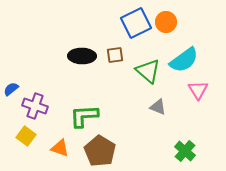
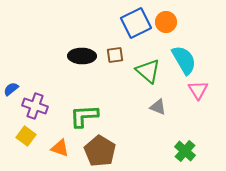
cyan semicircle: rotated 84 degrees counterclockwise
